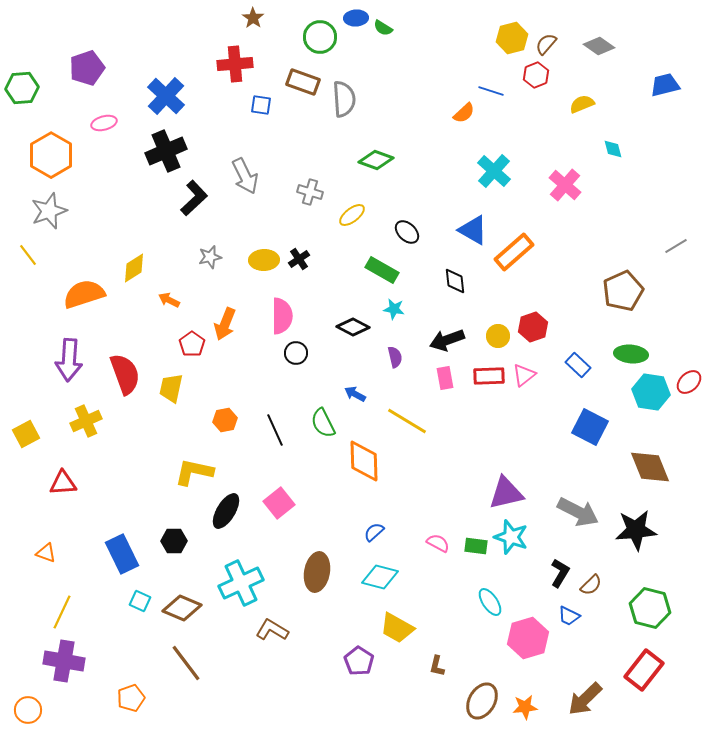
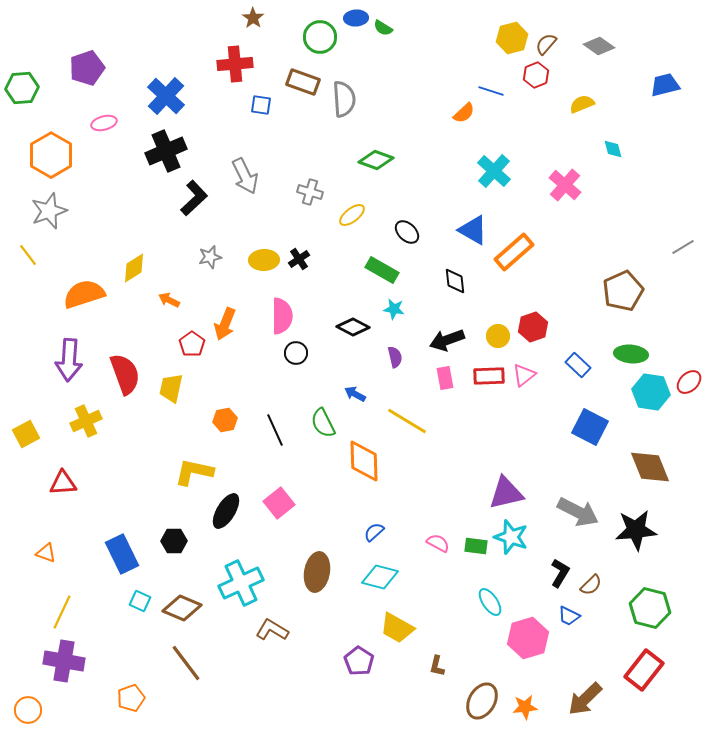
gray line at (676, 246): moved 7 px right, 1 px down
